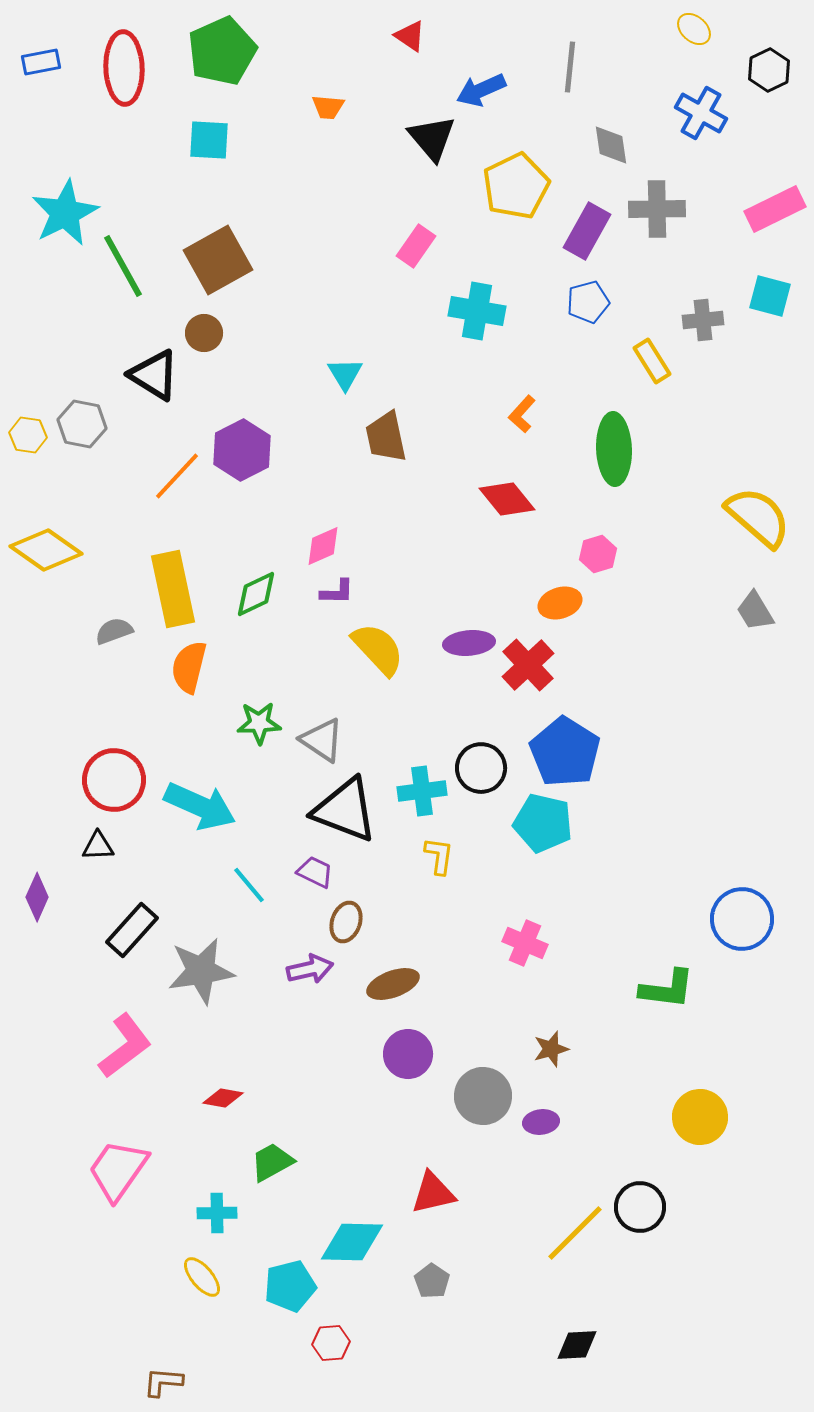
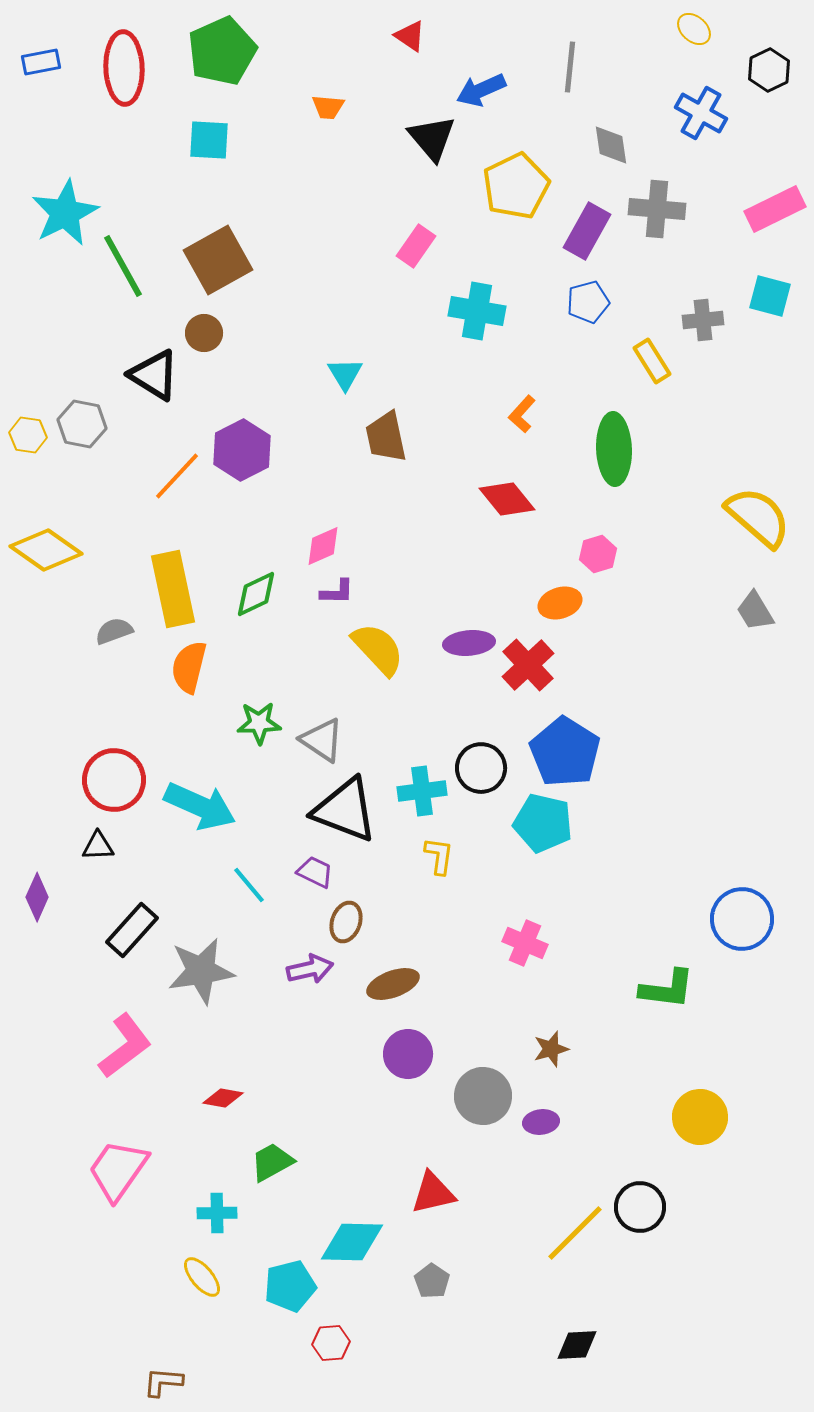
gray cross at (657, 209): rotated 6 degrees clockwise
